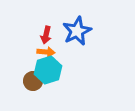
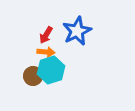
red arrow: rotated 18 degrees clockwise
cyan hexagon: moved 3 px right
brown circle: moved 5 px up
